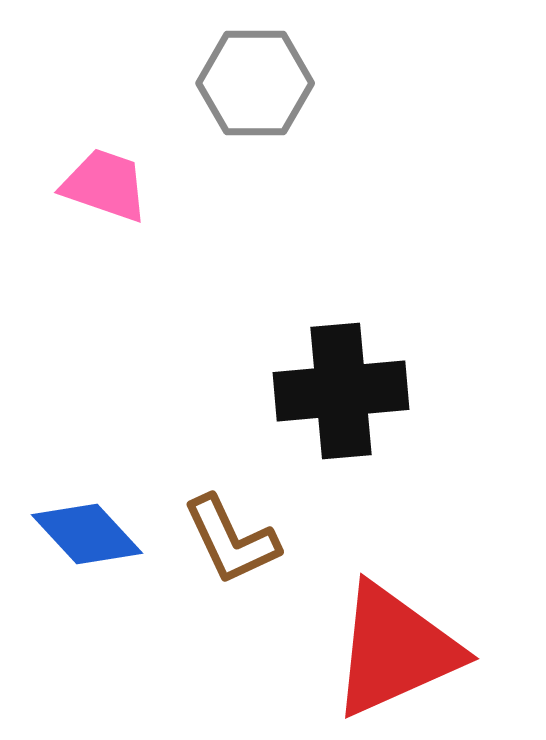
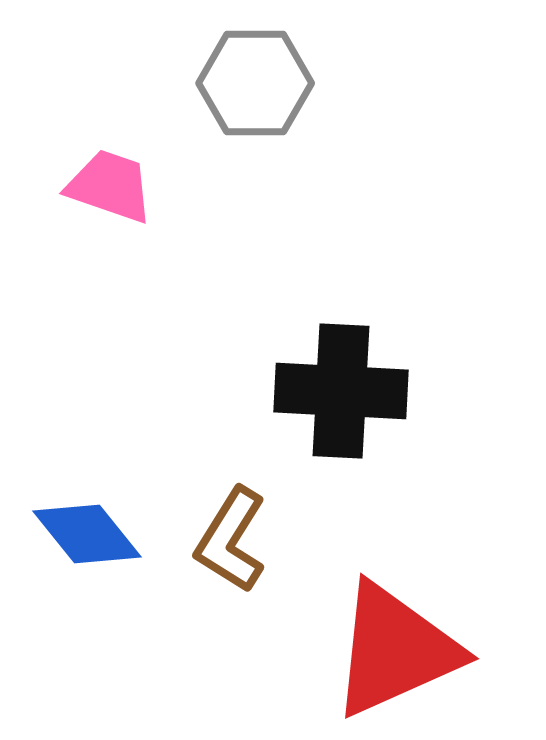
pink trapezoid: moved 5 px right, 1 px down
black cross: rotated 8 degrees clockwise
blue diamond: rotated 4 degrees clockwise
brown L-shape: rotated 57 degrees clockwise
